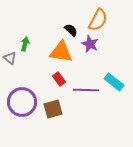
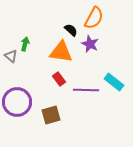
orange semicircle: moved 4 px left, 2 px up
gray triangle: moved 1 px right, 2 px up
purple circle: moved 5 px left
brown square: moved 2 px left, 6 px down
